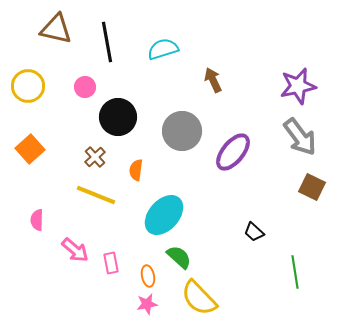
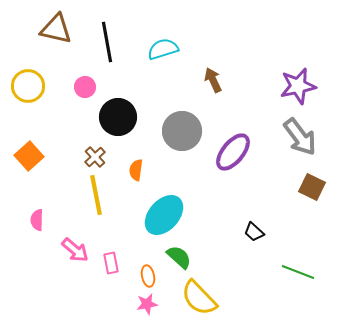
orange square: moved 1 px left, 7 px down
yellow line: rotated 57 degrees clockwise
green line: moved 3 px right; rotated 60 degrees counterclockwise
